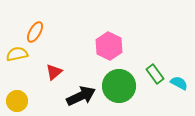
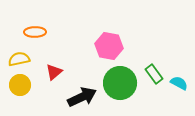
orange ellipse: rotated 60 degrees clockwise
pink hexagon: rotated 16 degrees counterclockwise
yellow semicircle: moved 2 px right, 5 px down
green rectangle: moved 1 px left
green circle: moved 1 px right, 3 px up
black arrow: moved 1 px right, 1 px down
yellow circle: moved 3 px right, 16 px up
